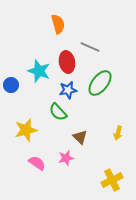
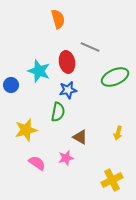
orange semicircle: moved 5 px up
green ellipse: moved 15 px right, 6 px up; rotated 28 degrees clockwise
green semicircle: rotated 126 degrees counterclockwise
brown triangle: rotated 14 degrees counterclockwise
